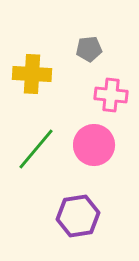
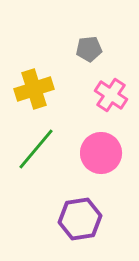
yellow cross: moved 2 px right, 15 px down; rotated 21 degrees counterclockwise
pink cross: rotated 28 degrees clockwise
pink circle: moved 7 px right, 8 px down
purple hexagon: moved 2 px right, 3 px down
